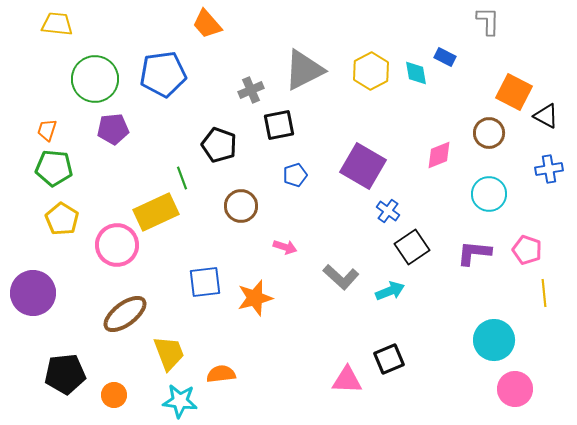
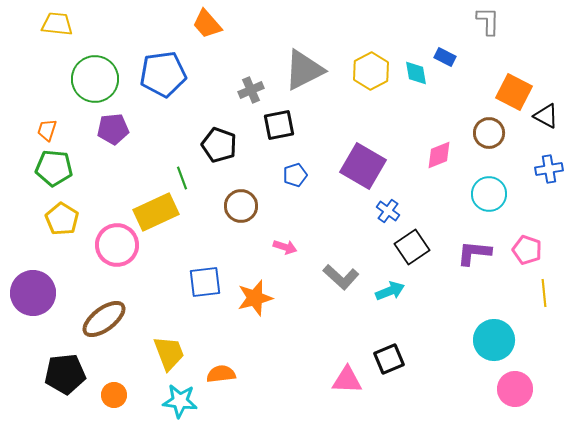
brown ellipse at (125, 314): moved 21 px left, 5 px down
